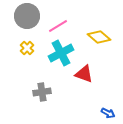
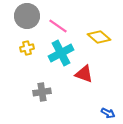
pink line: rotated 66 degrees clockwise
yellow cross: rotated 32 degrees clockwise
